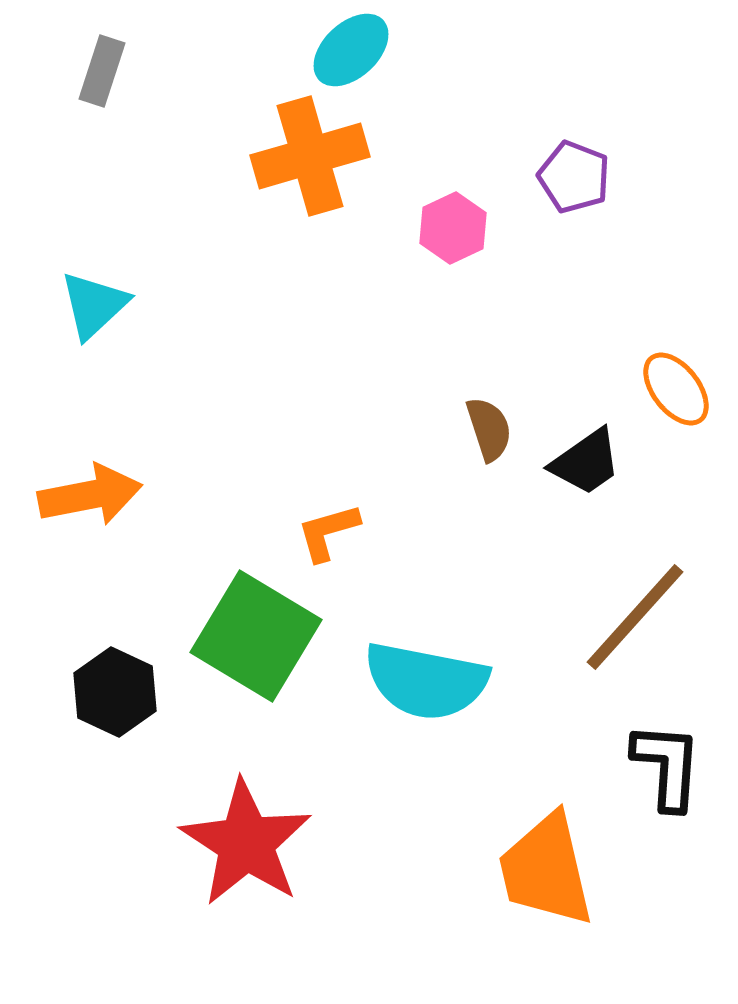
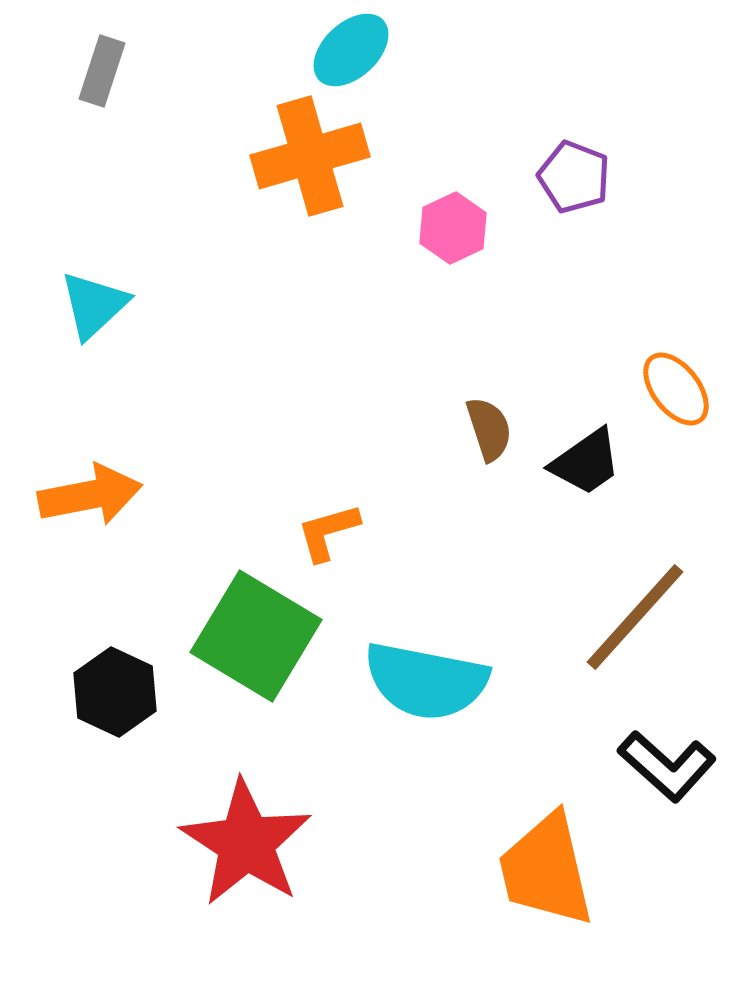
black L-shape: rotated 128 degrees clockwise
